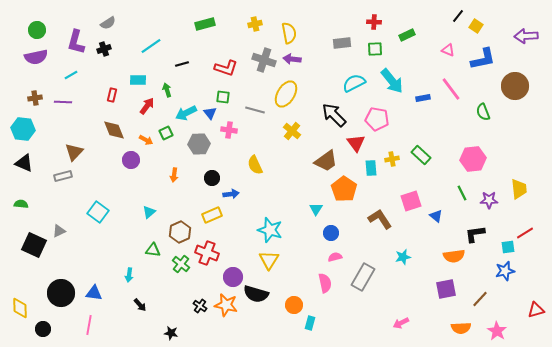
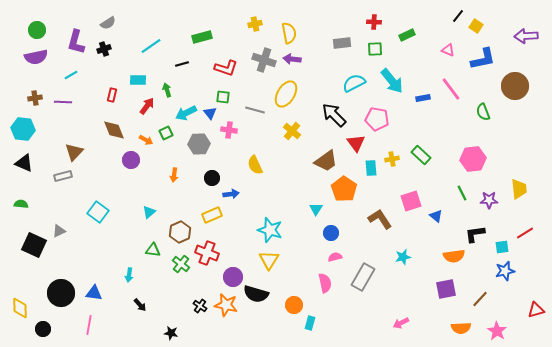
green rectangle at (205, 24): moved 3 px left, 13 px down
cyan square at (508, 247): moved 6 px left
